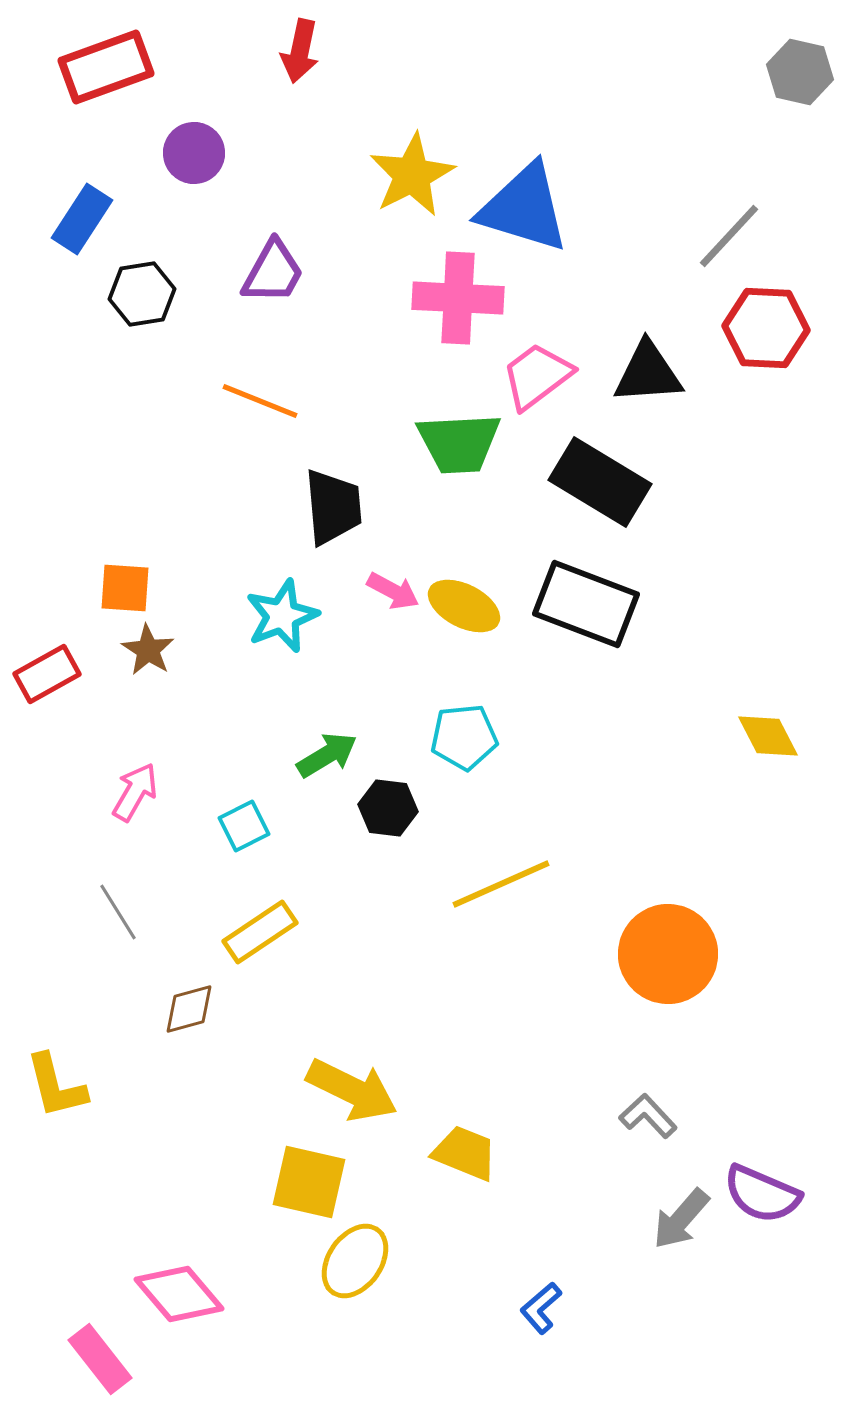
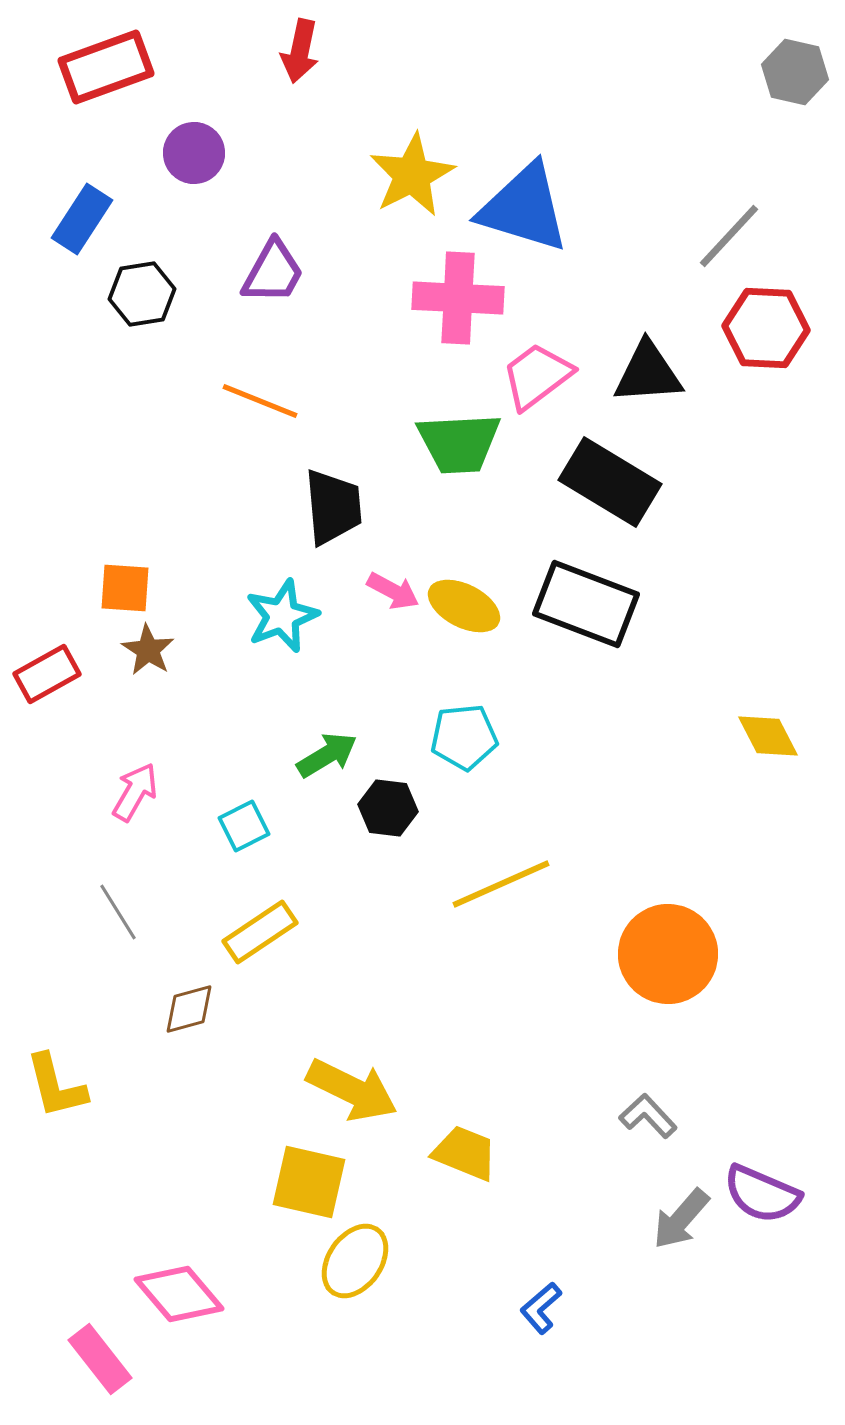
gray hexagon at (800, 72): moved 5 px left
black rectangle at (600, 482): moved 10 px right
